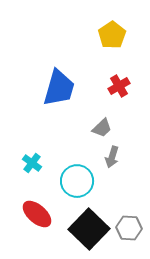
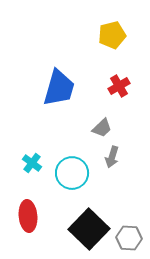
yellow pentagon: rotated 20 degrees clockwise
cyan circle: moved 5 px left, 8 px up
red ellipse: moved 9 px left, 2 px down; rotated 44 degrees clockwise
gray hexagon: moved 10 px down
